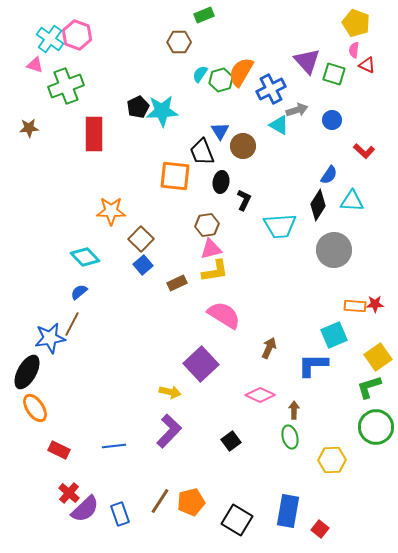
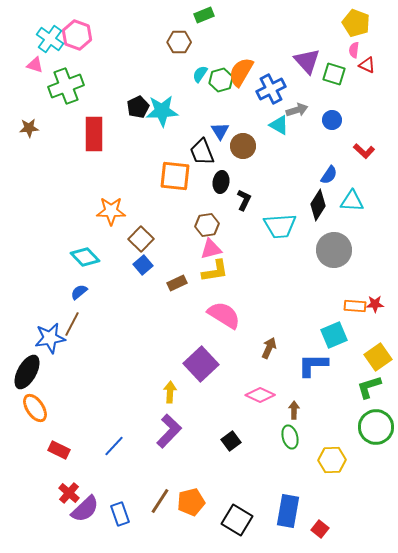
yellow arrow at (170, 392): rotated 100 degrees counterclockwise
blue line at (114, 446): rotated 40 degrees counterclockwise
